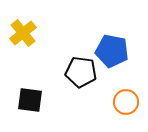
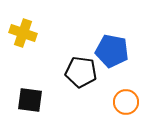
yellow cross: rotated 32 degrees counterclockwise
